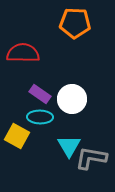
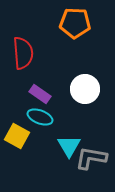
red semicircle: rotated 84 degrees clockwise
white circle: moved 13 px right, 10 px up
cyan ellipse: rotated 20 degrees clockwise
